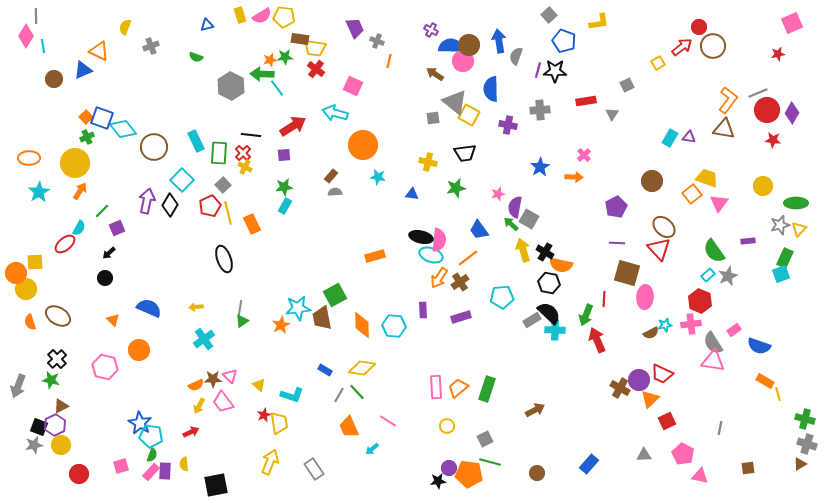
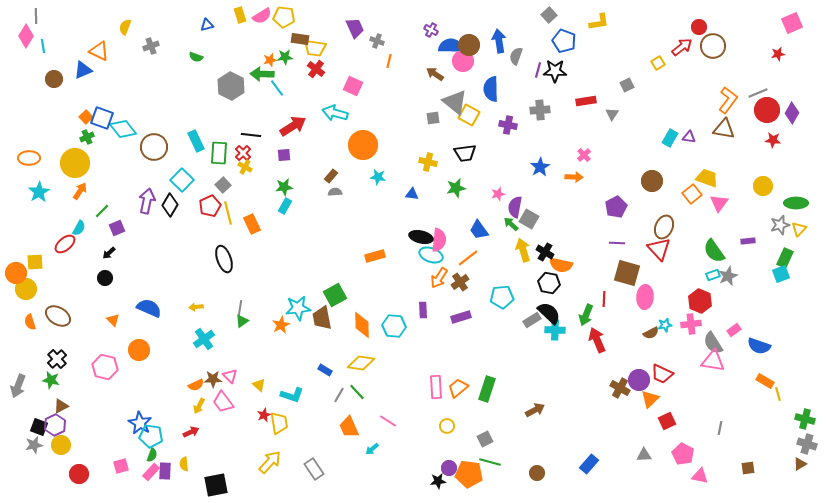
brown ellipse at (664, 227): rotated 70 degrees clockwise
cyan rectangle at (708, 275): moved 5 px right; rotated 24 degrees clockwise
yellow diamond at (362, 368): moved 1 px left, 5 px up
yellow arrow at (270, 462): rotated 20 degrees clockwise
